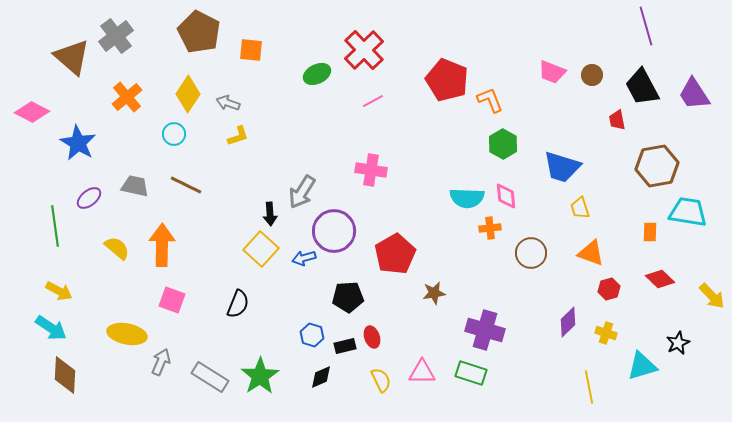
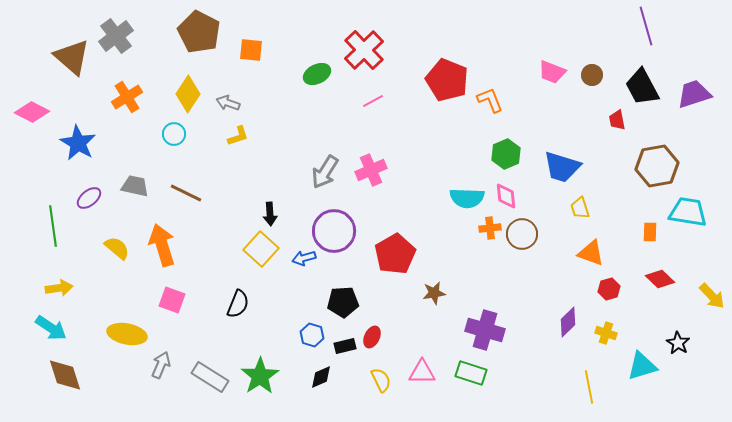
purple trapezoid at (694, 94): rotated 105 degrees clockwise
orange cross at (127, 97): rotated 8 degrees clockwise
green hexagon at (503, 144): moved 3 px right, 10 px down; rotated 8 degrees clockwise
pink cross at (371, 170): rotated 32 degrees counterclockwise
brown line at (186, 185): moved 8 px down
gray arrow at (302, 192): moved 23 px right, 20 px up
green line at (55, 226): moved 2 px left
orange arrow at (162, 245): rotated 18 degrees counterclockwise
brown circle at (531, 253): moved 9 px left, 19 px up
yellow arrow at (59, 291): moved 3 px up; rotated 36 degrees counterclockwise
black pentagon at (348, 297): moved 5 px left, 5 px down
red ellipse at (372, 337): rotated 45 degrees clockwise
black star at (678, 343): rotated 15 degrees counterclockwise
gray arrow at (161, 362): moved 3 px down
brown diamond at (65, 375): rotated 21 degrees counterclockwise
